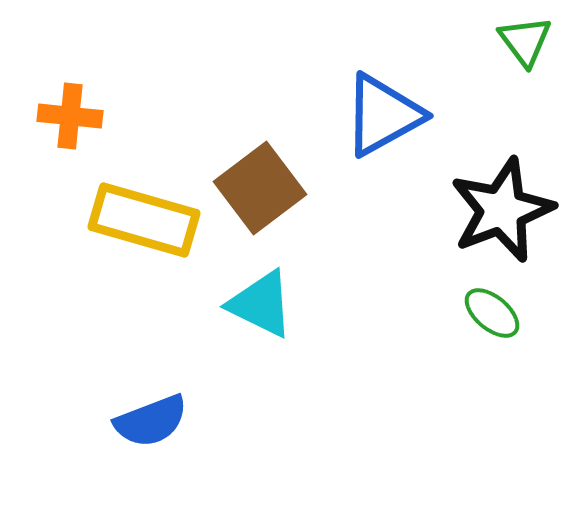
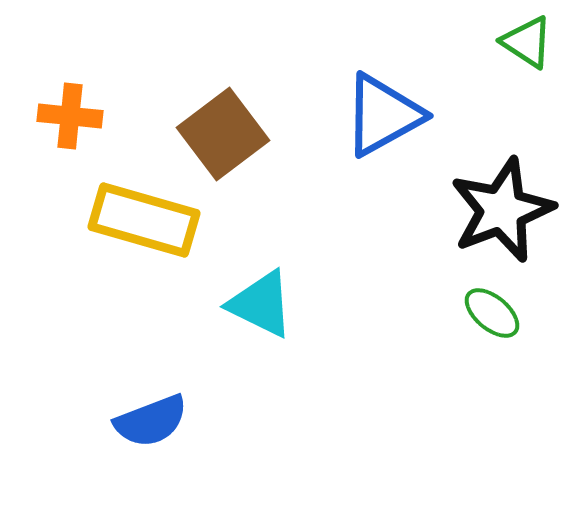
green triangle: moved 2 px right, 1 px down; rotated 20 degrees counterclockwise
brown square: moved 37 px left, 54 px up
